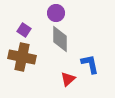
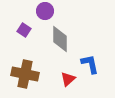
purple circle: moved 11 px left, 2 px up
brown cross: moved 3 px right, 17 px down
